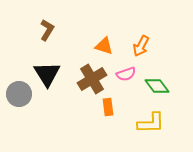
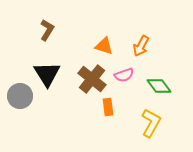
pink semicircle: moved 2 px left, 1 px down
brown cross: rotated 20 degrees counterclockwise
green diamond: moved 2 px right
gray circle: moved 1 px right, 2 px down
yellow L-shape: rotated 60 degrees counterclockwise
